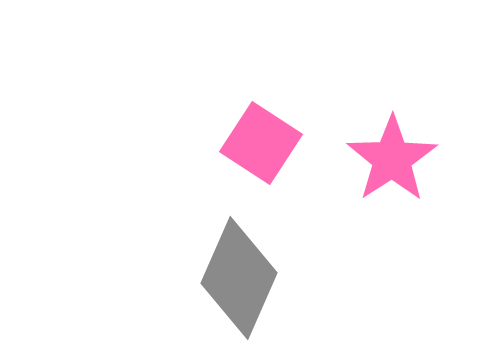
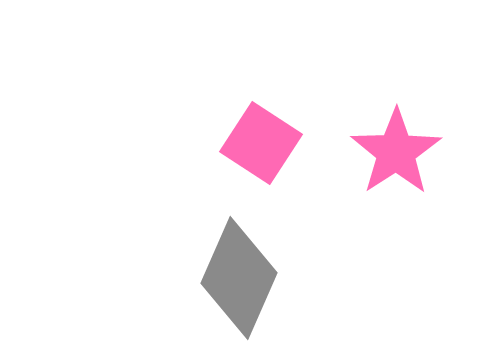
pink star: moved 4 px right, 7 px up
